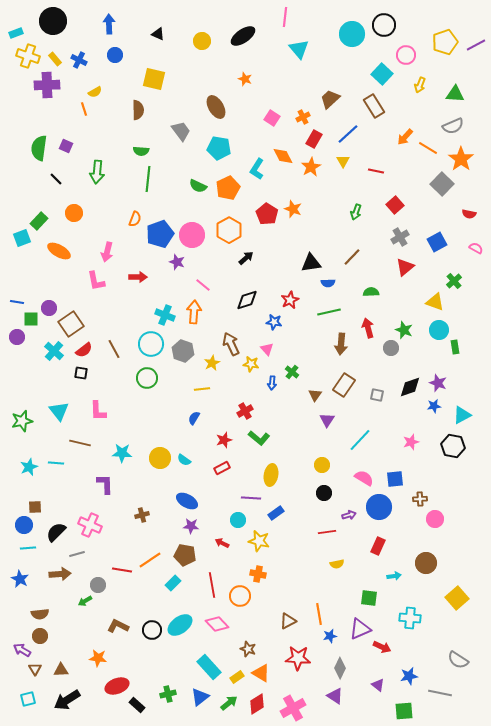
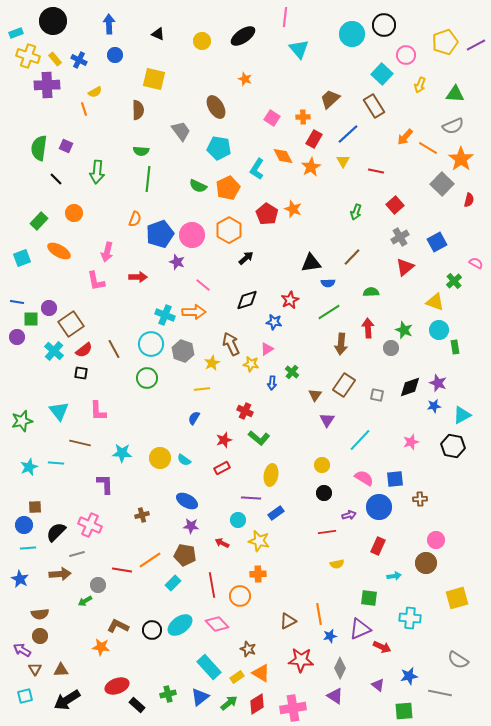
orange cross at (303, 117): rotated 24 degrees clockwise
red semicircle at (469, 214): moved 14 px up; rotated 88 degrees counterclockwise
cyan square at (22, 238): moved 20 px down
pink semicircle at (476, 248): moved 15 px down
orange arrow at (194, 312): rotated 85 degrees clockwise
green line at (329, 312): rotated 20 degrees counterclockwise
red arrow at (368, 328): rotated 12 degrees clockwise
pink triangle at (267, 349): rotated 40 degrees clockwise
red cross at (245, 411): rotated 35 degrees counterclockwise
pink circle at (435, 519): moved 1 px right, 21 px down
orange cross at (258, 574): rotated 14 degrees counterclockwise
yellow square at (457, 598): rotated 25 degrees clockwise
orange star at (98, 658): moved 3 px right, 11 px up
red star at (298, 658): moved 3 px right, 2 px down
cyan square at (28, 699): moved 3 px left, 3 px up
pink cross at (293, 708): rotated 20 degrees clockwise
